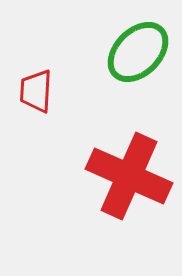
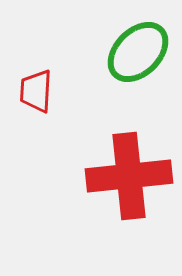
red cross: rotated 30 degrees counterclockwise
